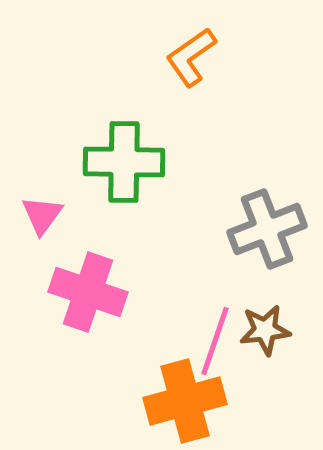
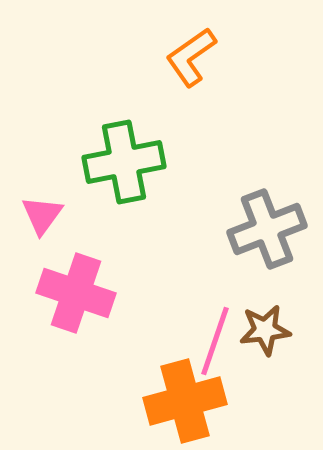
green cross: rotated 12 degrees counterclockwise
pink cross: moved 12 px left, 1 px down
